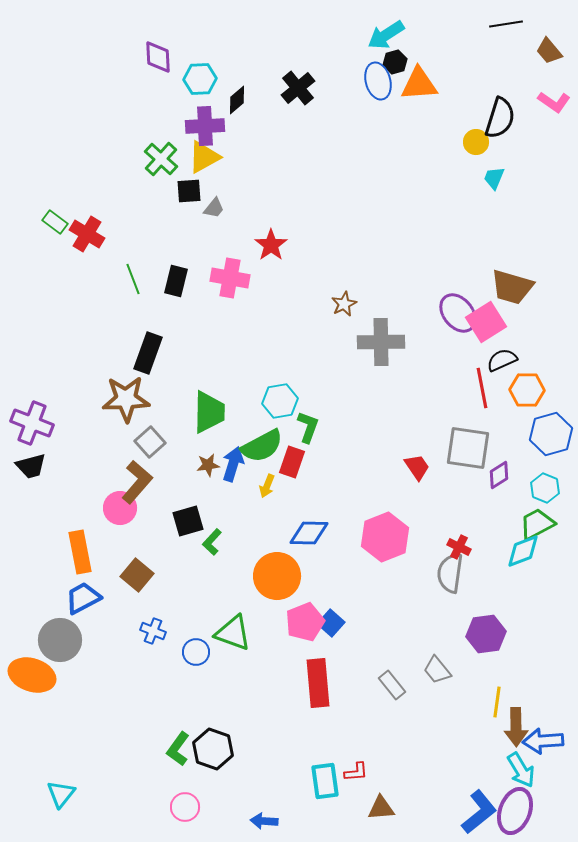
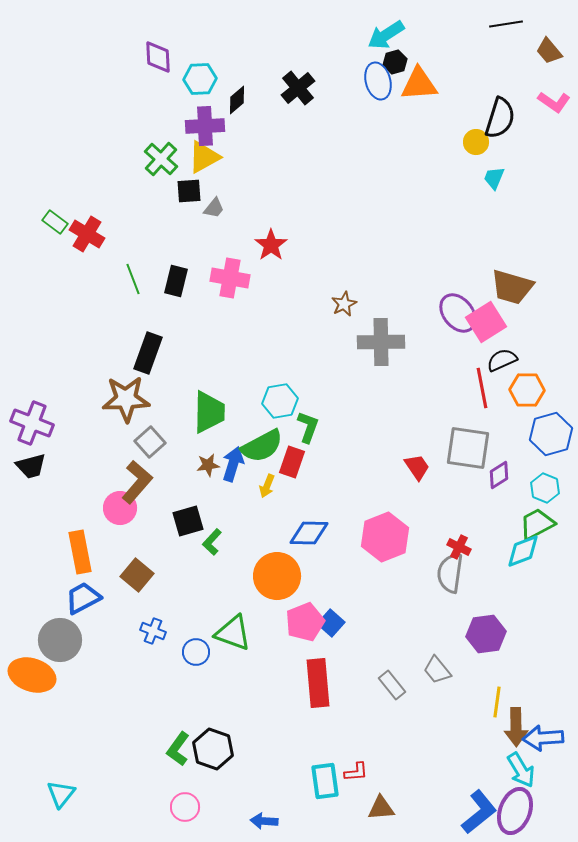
blue arrow at (543, 741): moved 3 px up
